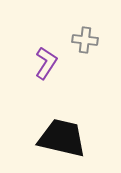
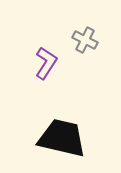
gray cross: rotated 20 degrees clockwise
